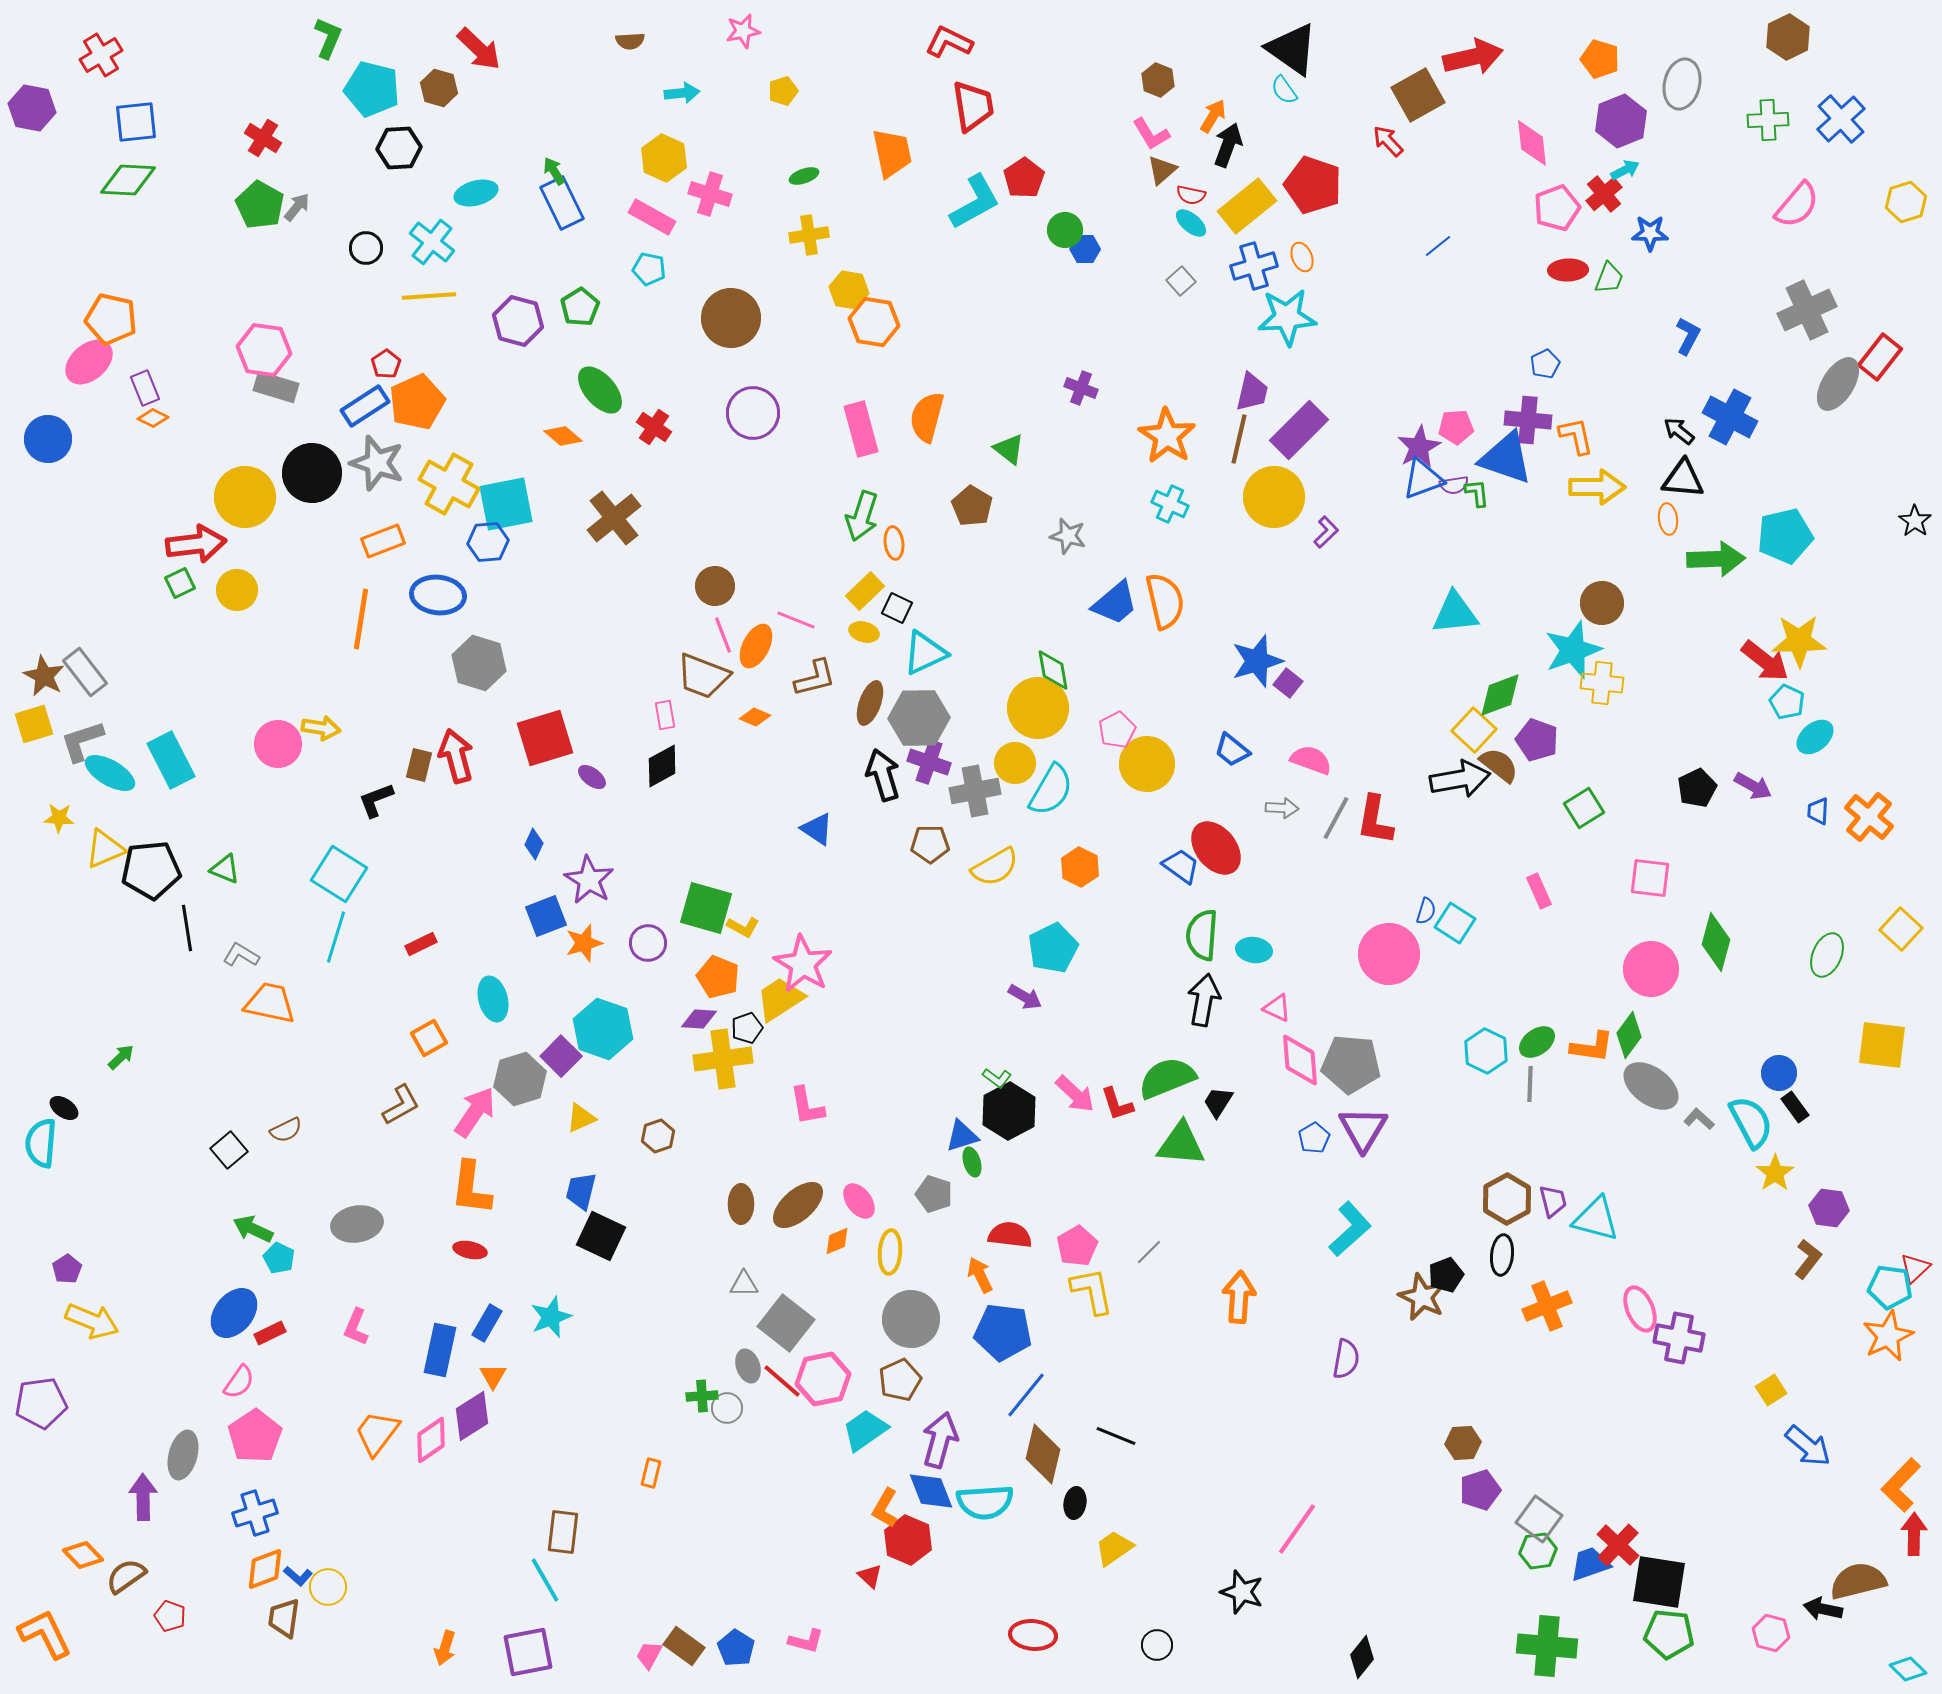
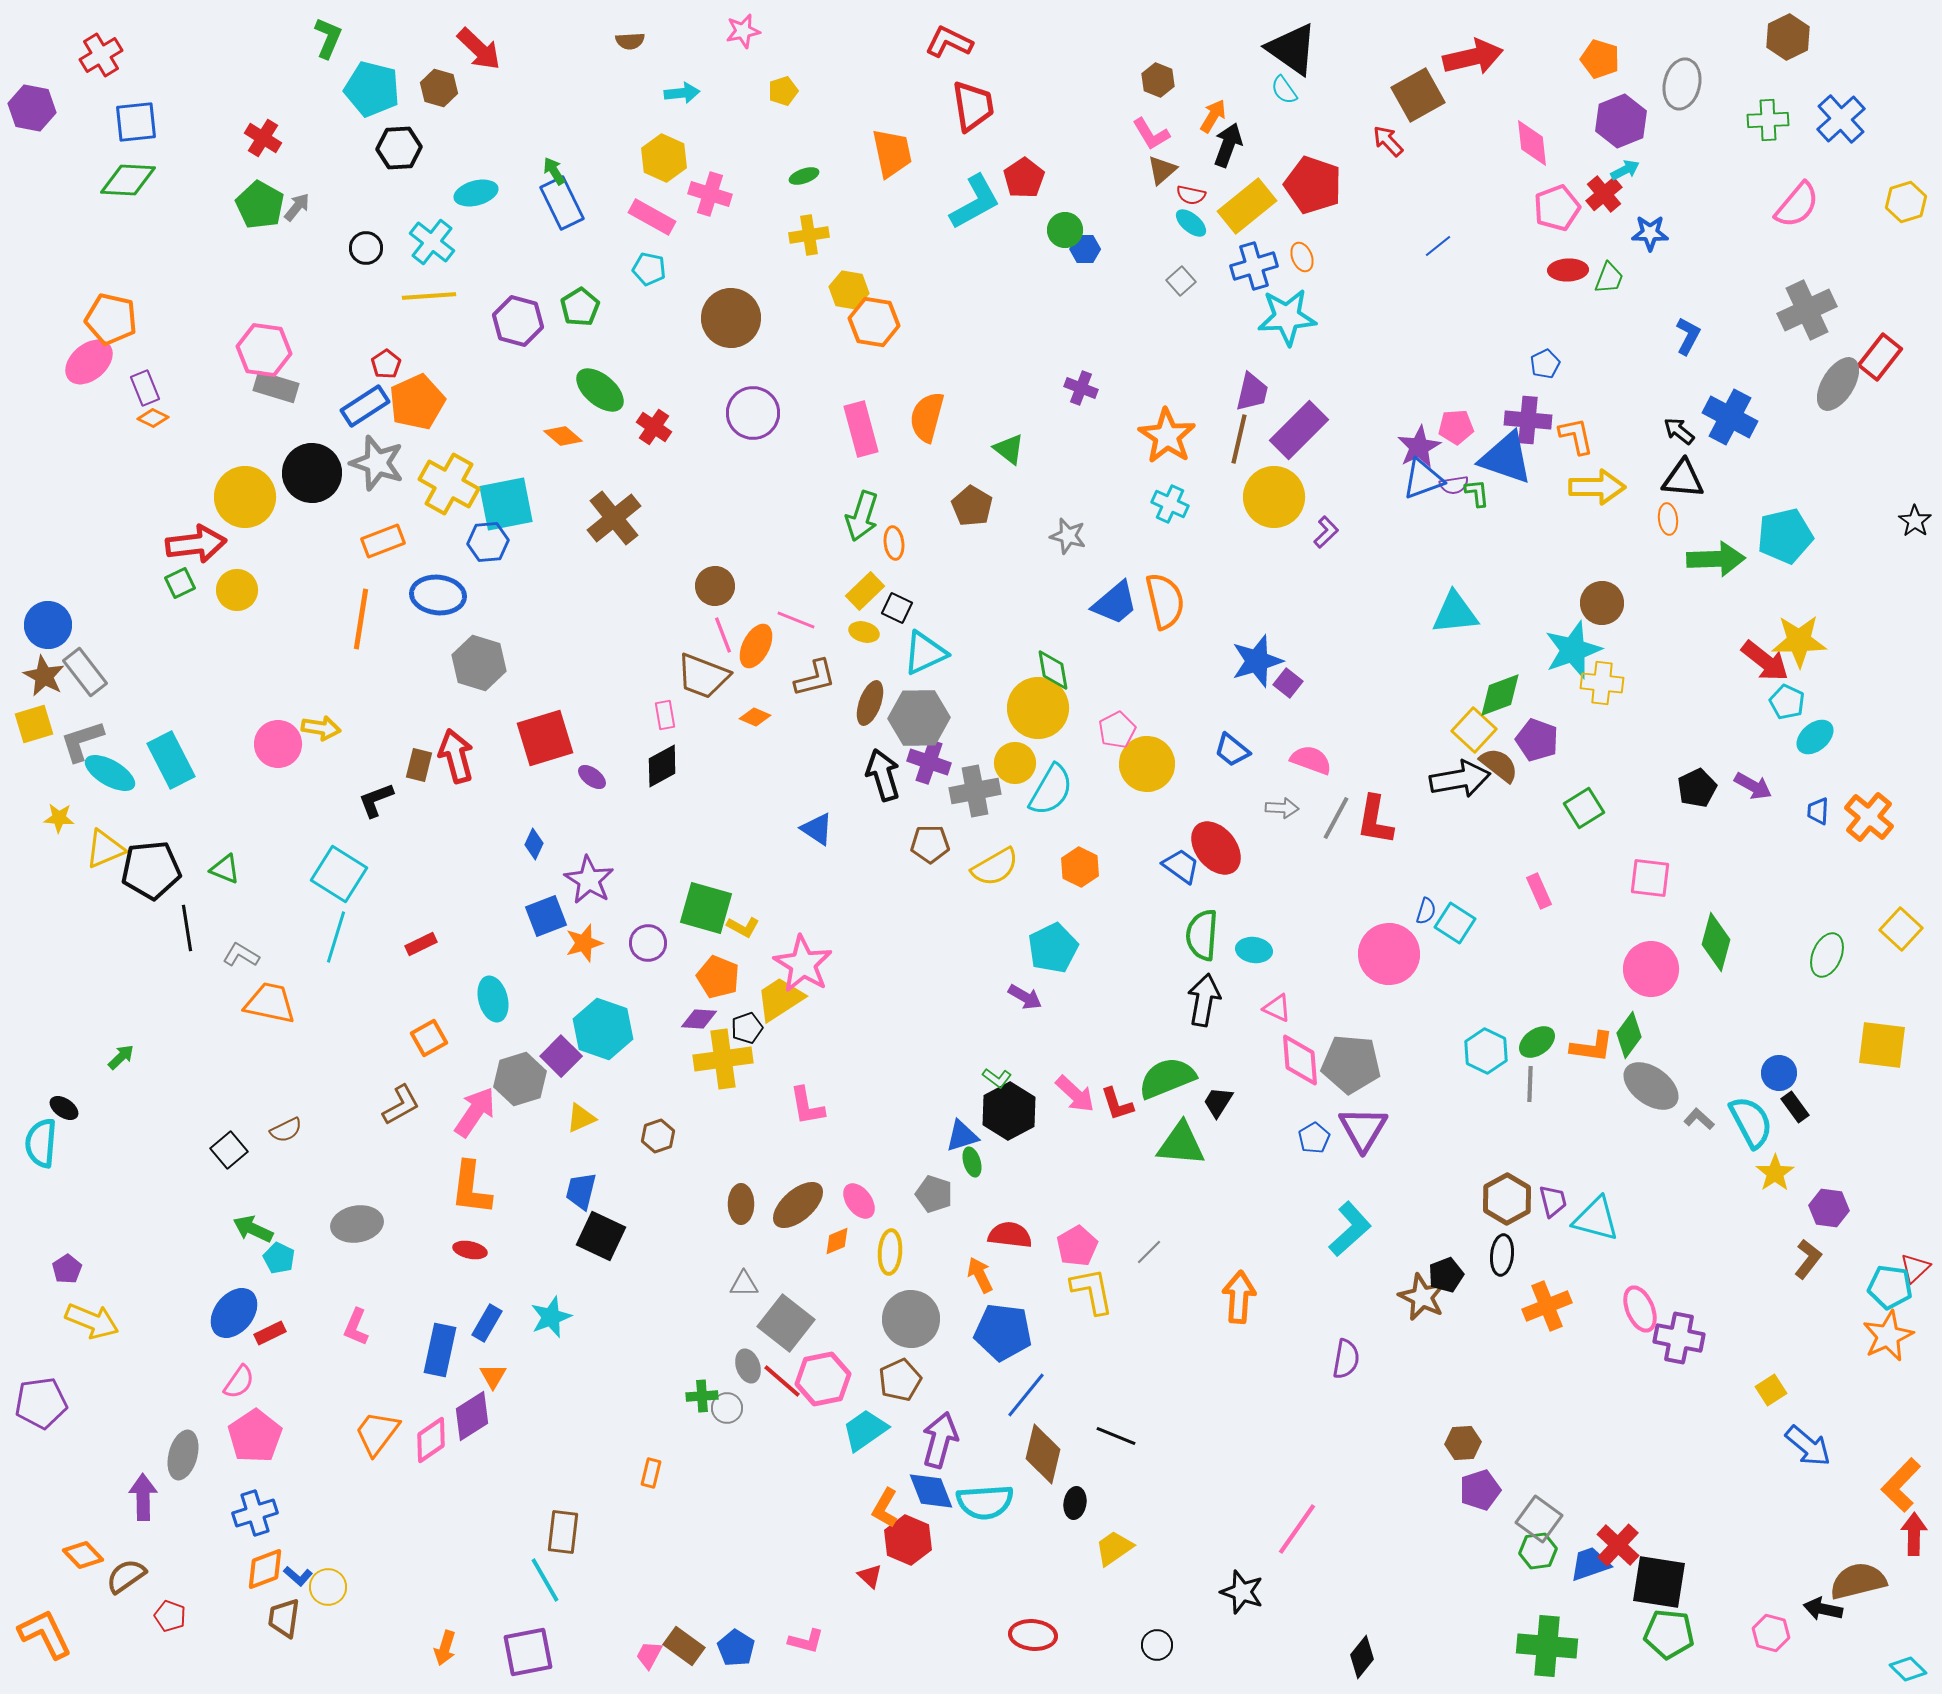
green ellipse at (600, 390): rotated 9 degrees counterclockwise
blue circle at (48, 439): moved 186 px down
